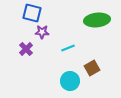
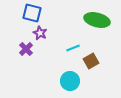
green ellipse: rotated 20 degrees clockwise
purple star: moved 2 px left, 1 px down; rotated 24 degrees clockwise
cyan line: moved 5 px right
brown square: moved 1 px left, 7 px up
